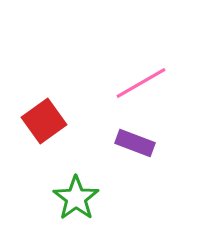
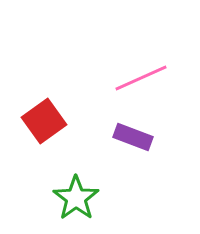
pink line: moved 5 px up; rotated 6 degrees clockwise
purple rectangle: moved 2 px left, 6 px up
